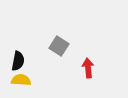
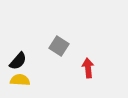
black semicircle: rotated 30 degrees clockwise
yellow semicircle: moved 1 px left
